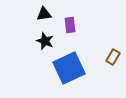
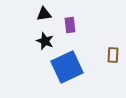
brown rectangle: moved 2 px up; rotated 28 degrees counterclockwise
blue square: moved 2 px left, 1 px up
